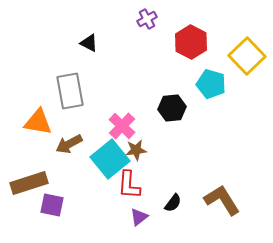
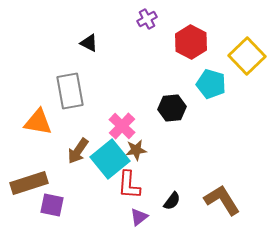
brown arrow: moved 9 px right, 7 px down; rotated 28 degrees counterclockwise
black semicircle: moved 1 px left, 2 px up
